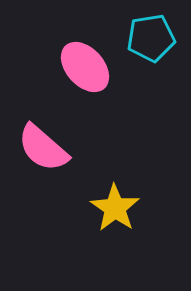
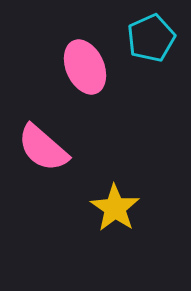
cyan pentagon: rotated 15 degrees counterclockwise
pink ellipse: rotated 18 degrees clockwise
